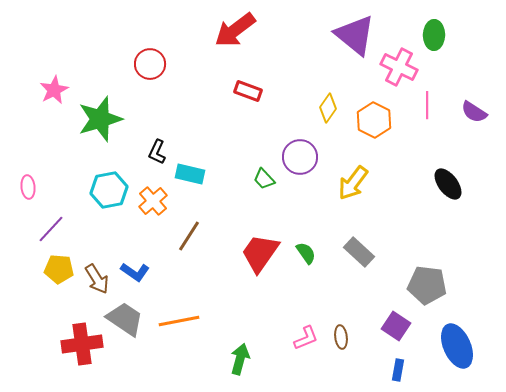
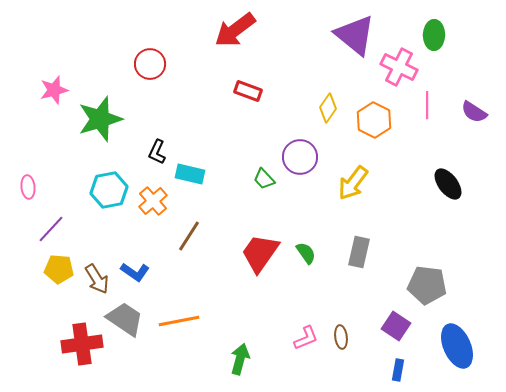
pink star: rotated 12 degrees clockwise
gray rectangle: rotated 60 degrees clockwise
